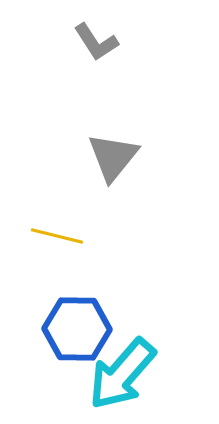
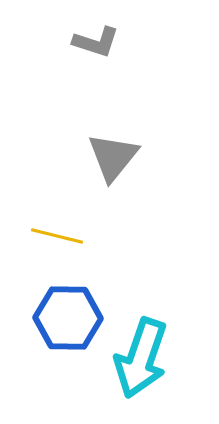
gray L-shape: rotated 39 degrees counterclockwise
blue hexagon: moved 9 px left, 11 px up
cyan arrow: moved 19 px right, 16 px up; rotated 22 degrees counterclockwise
